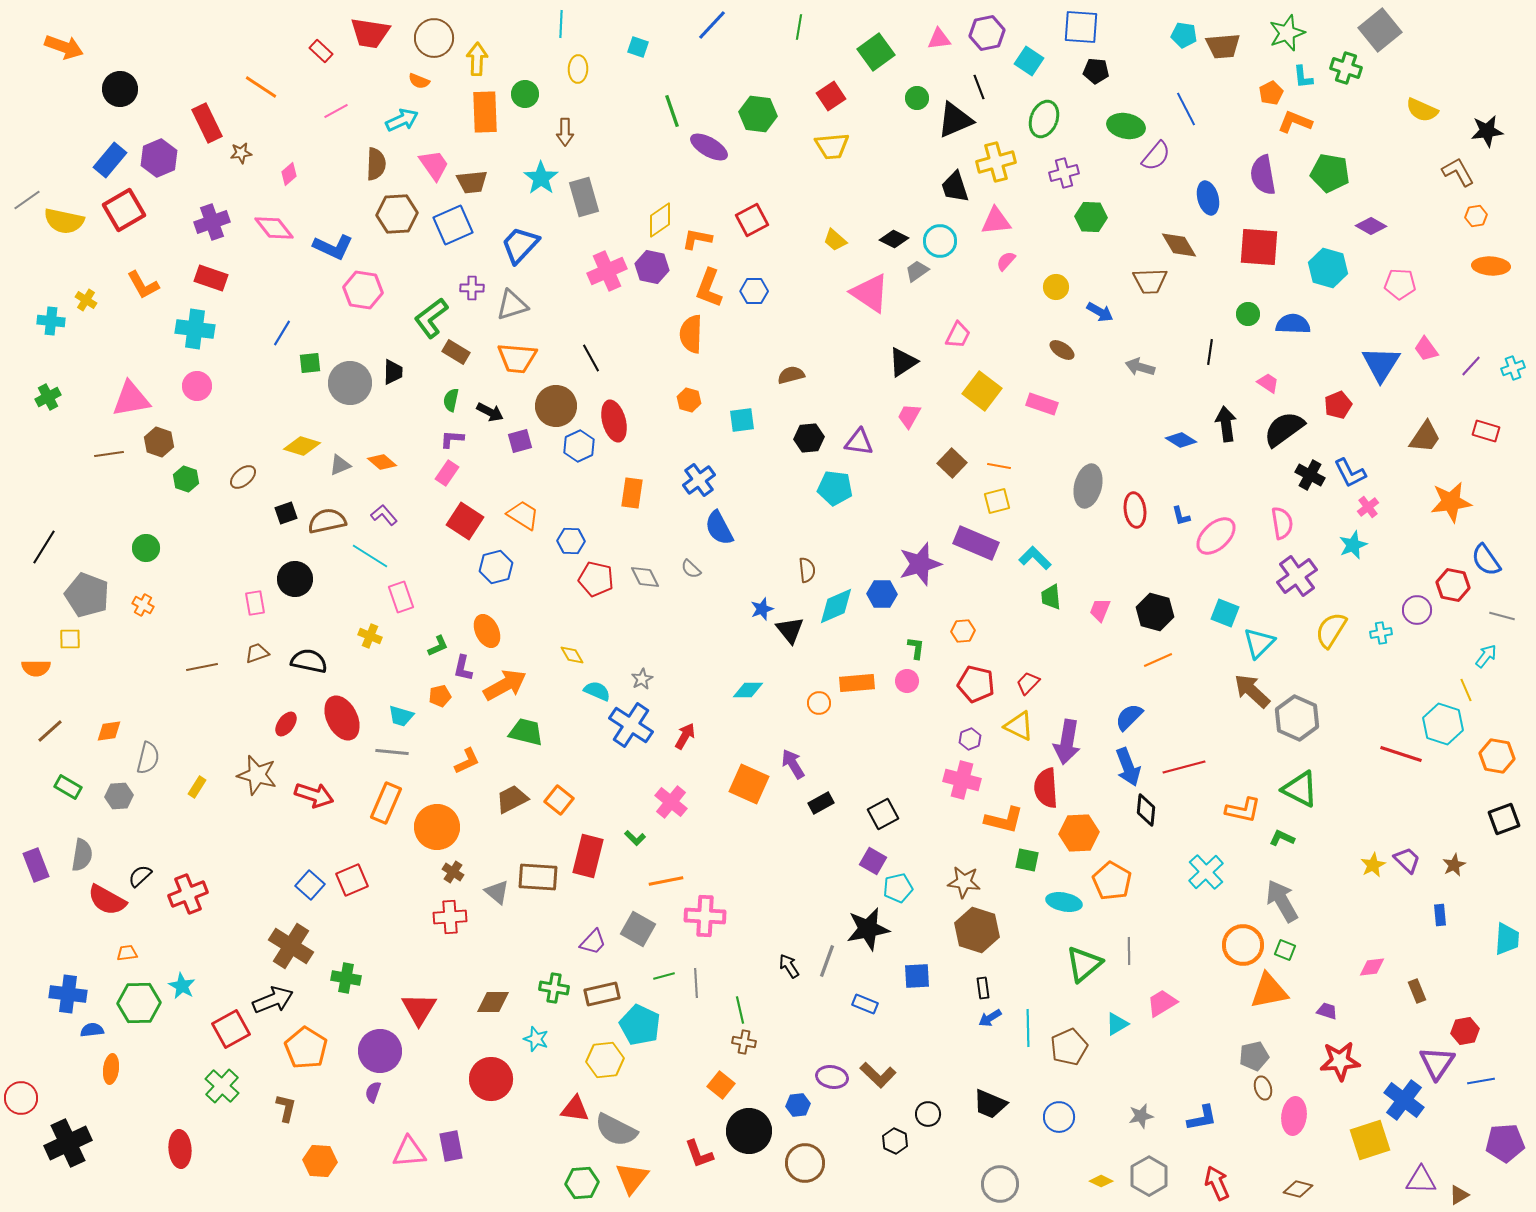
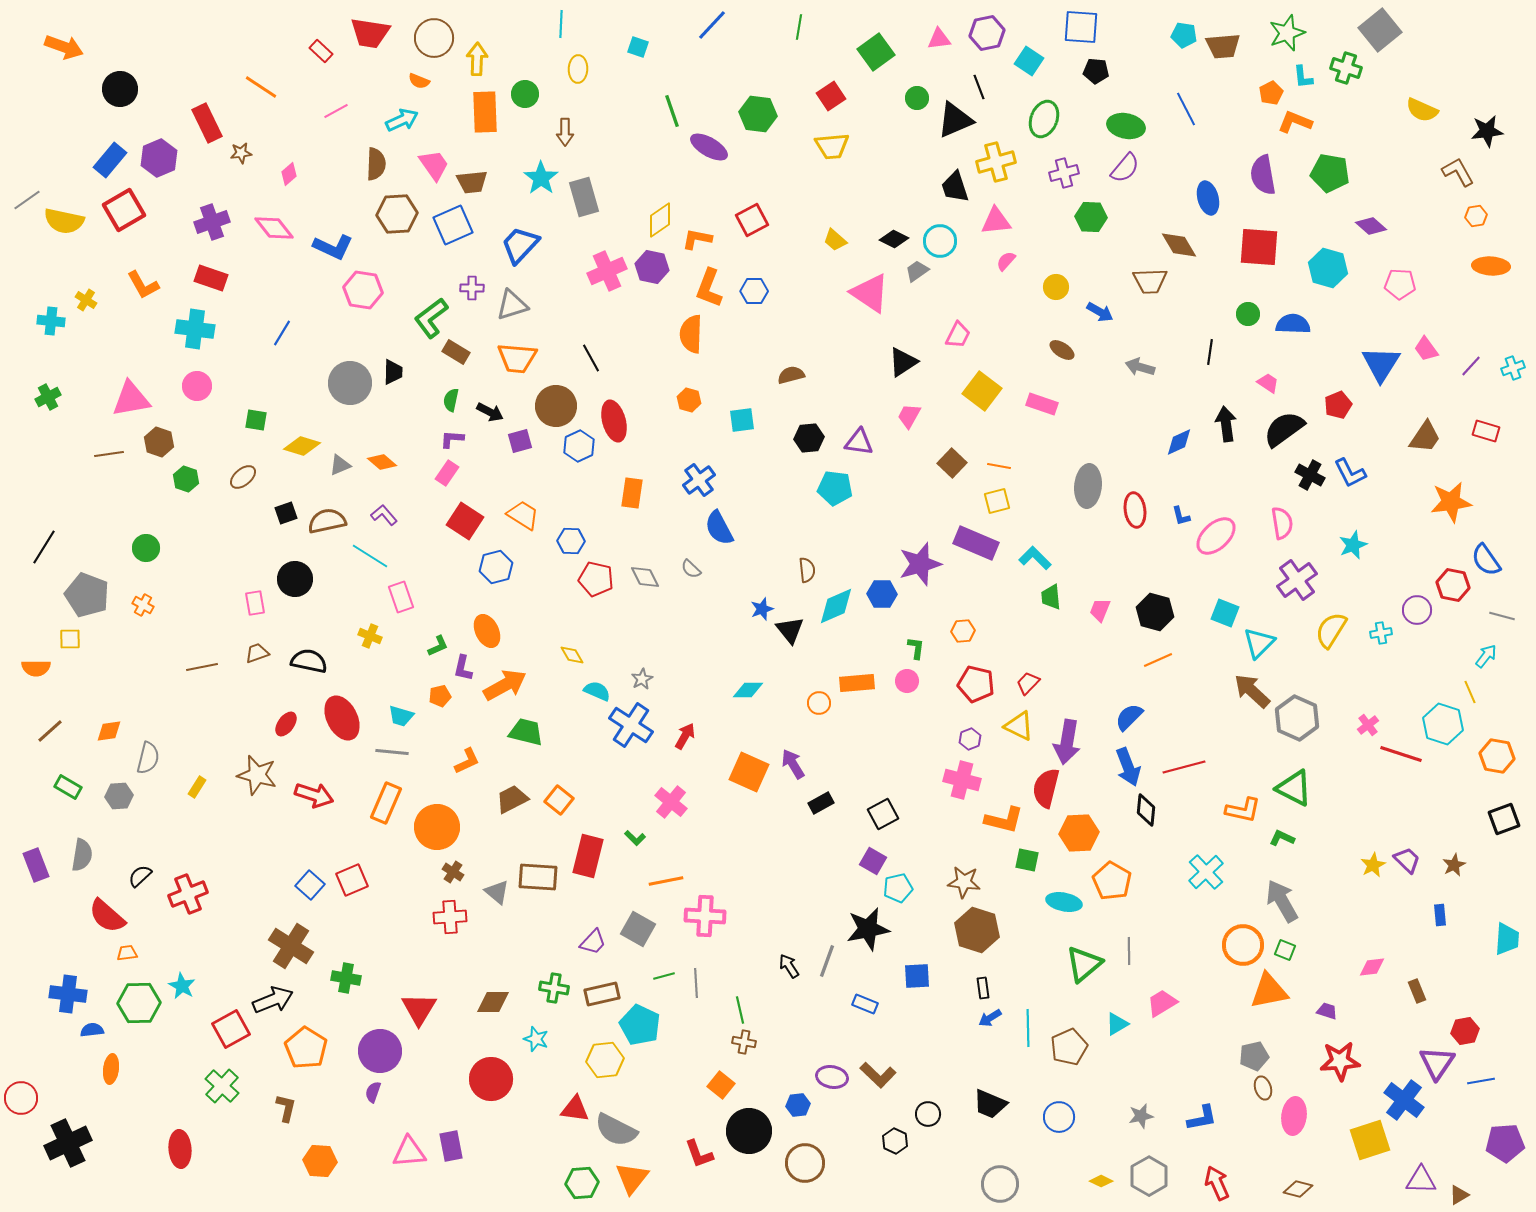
purple semicircle at (1156, 156): moved 31 px left, 12 px down
purple diamond at (1371, 226): rotated 12 degrees clockwise
green square at (310, 363): moved 54 px left, 57 px down; rotated 15 degrees clockwise
blue diamond at (1181, 440): moved 2 px left, 2 px down; rotated 56 degrees counterclockwise
gray ellipse at (1088, 486): rotated 9 degrees counterclockwise
pink cross at (1368, 507): moved 218 px down
purple cross at (1297, 576): moved 4 px down
yellow line at (1466, 690): moved 4 px right, 2 px down
orange square at (749, 784): moved 12 px up
red semicircle at (1046, 788): rotated 18 degrees clockwise
green triangle at (1300, 789): moved 6 px left, 1 px up
red semicircle at (107, 900): moved 16 px down; rotated 12 degrees clockwise
